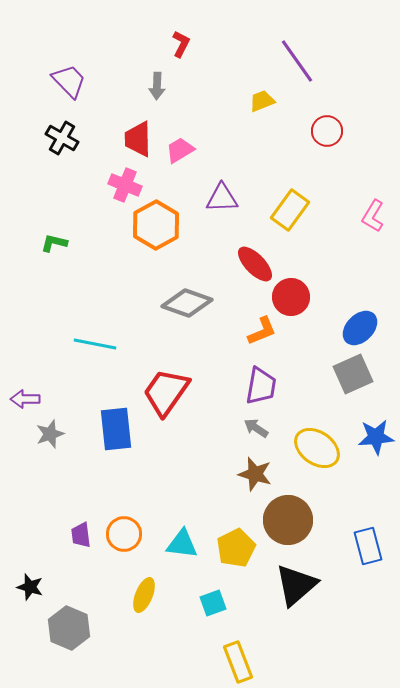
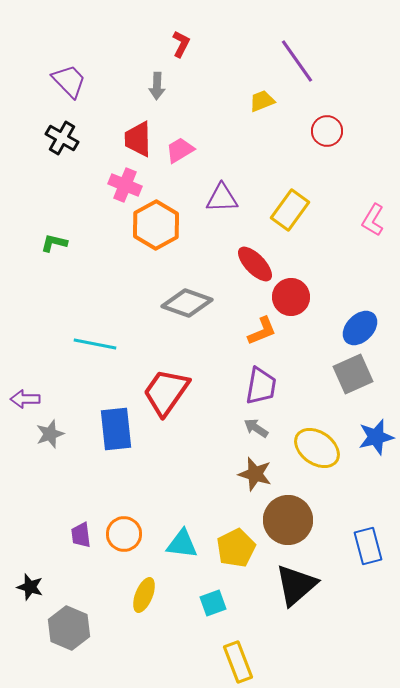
pink L-shape at (373, 216): moved 4 px down
blue star at (376, 437): rotated 9 degrees counterclockwise
